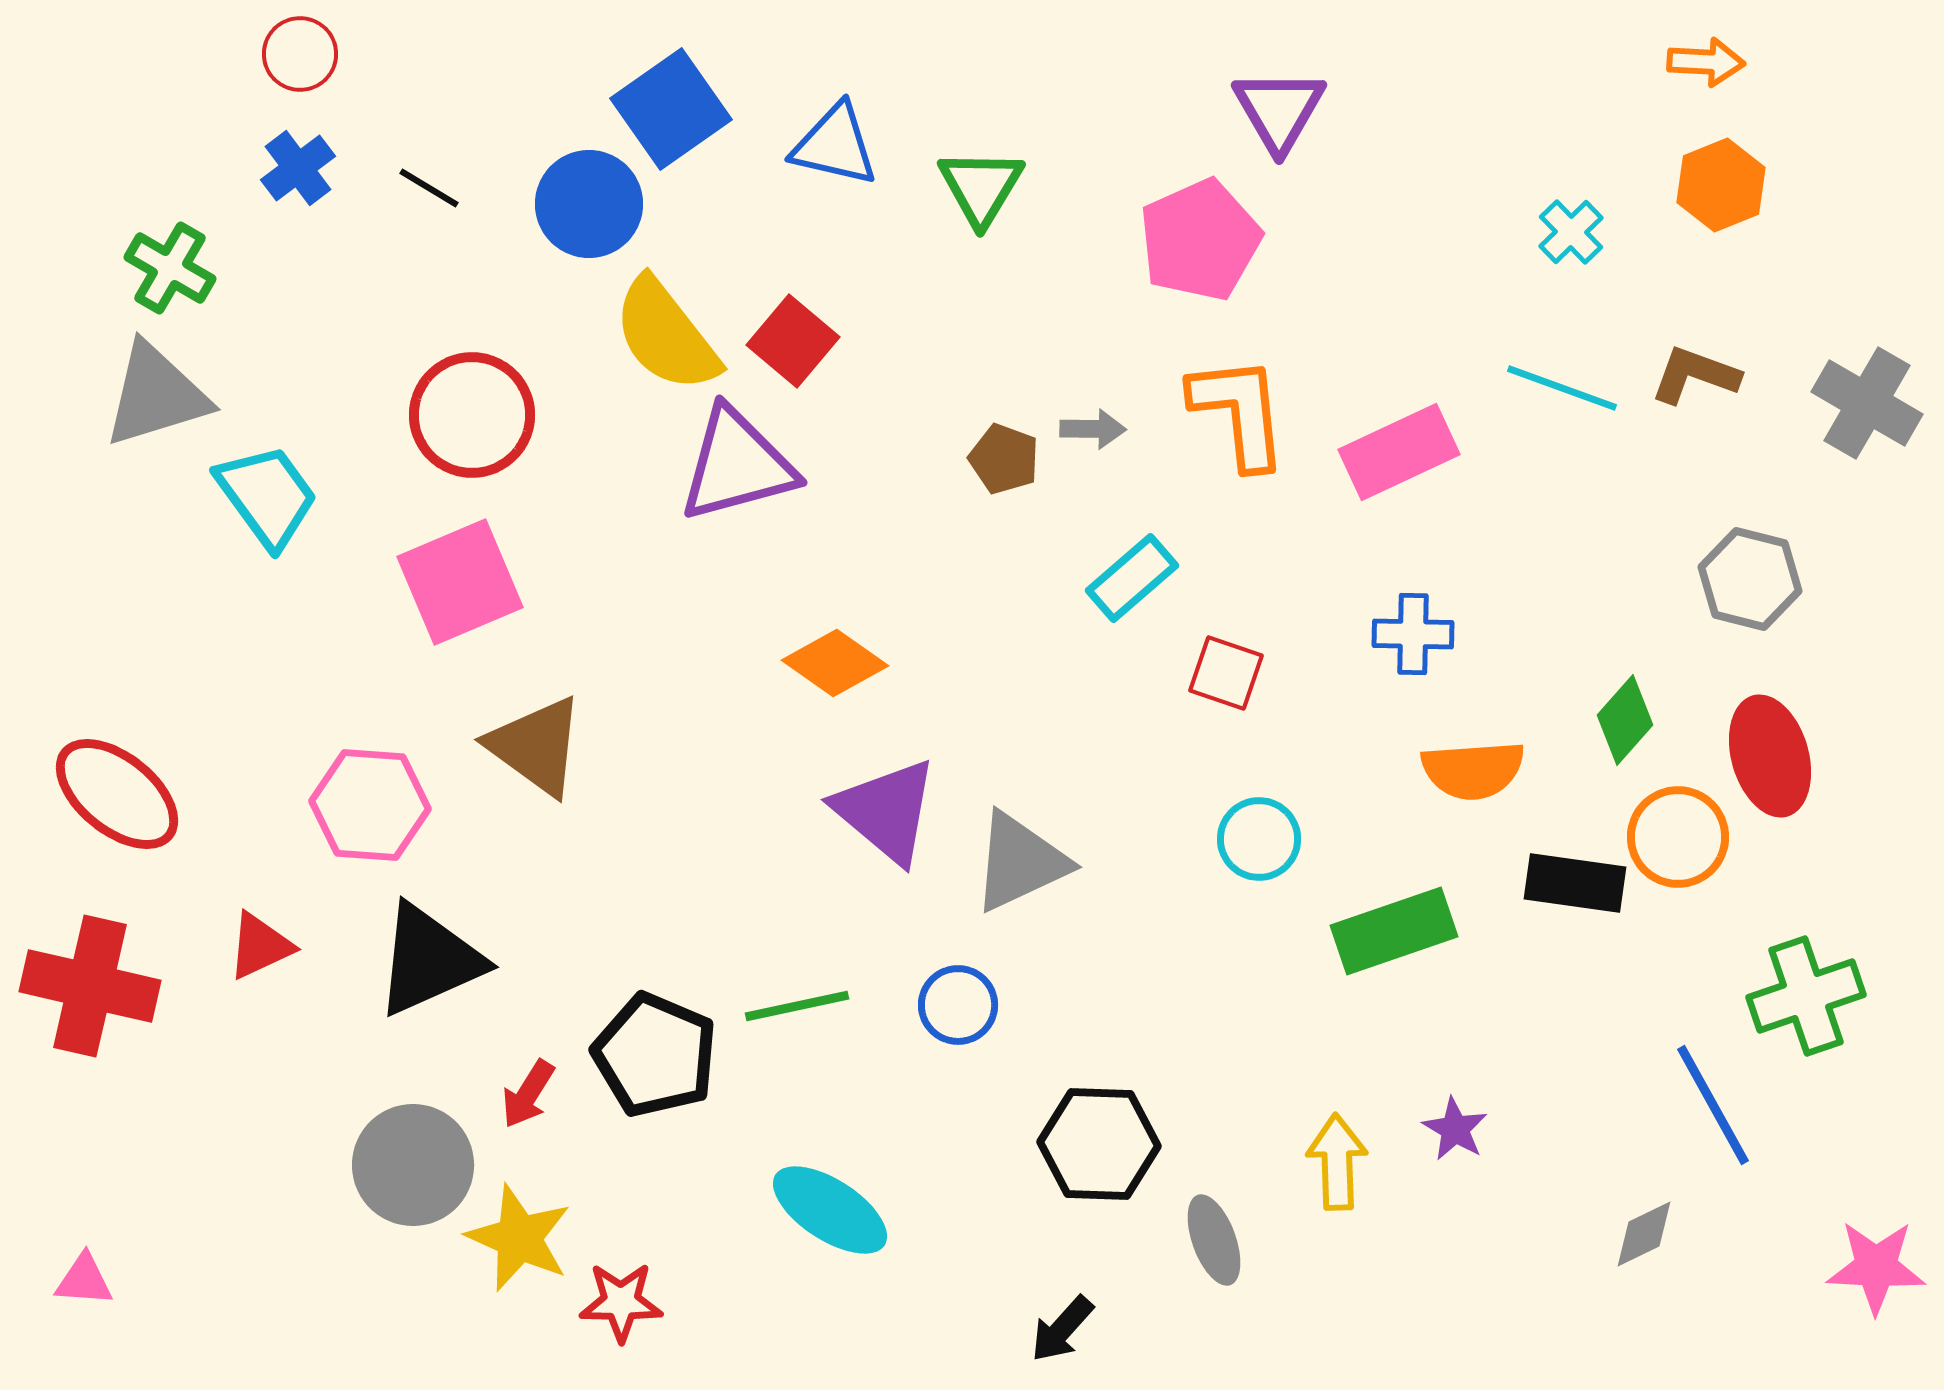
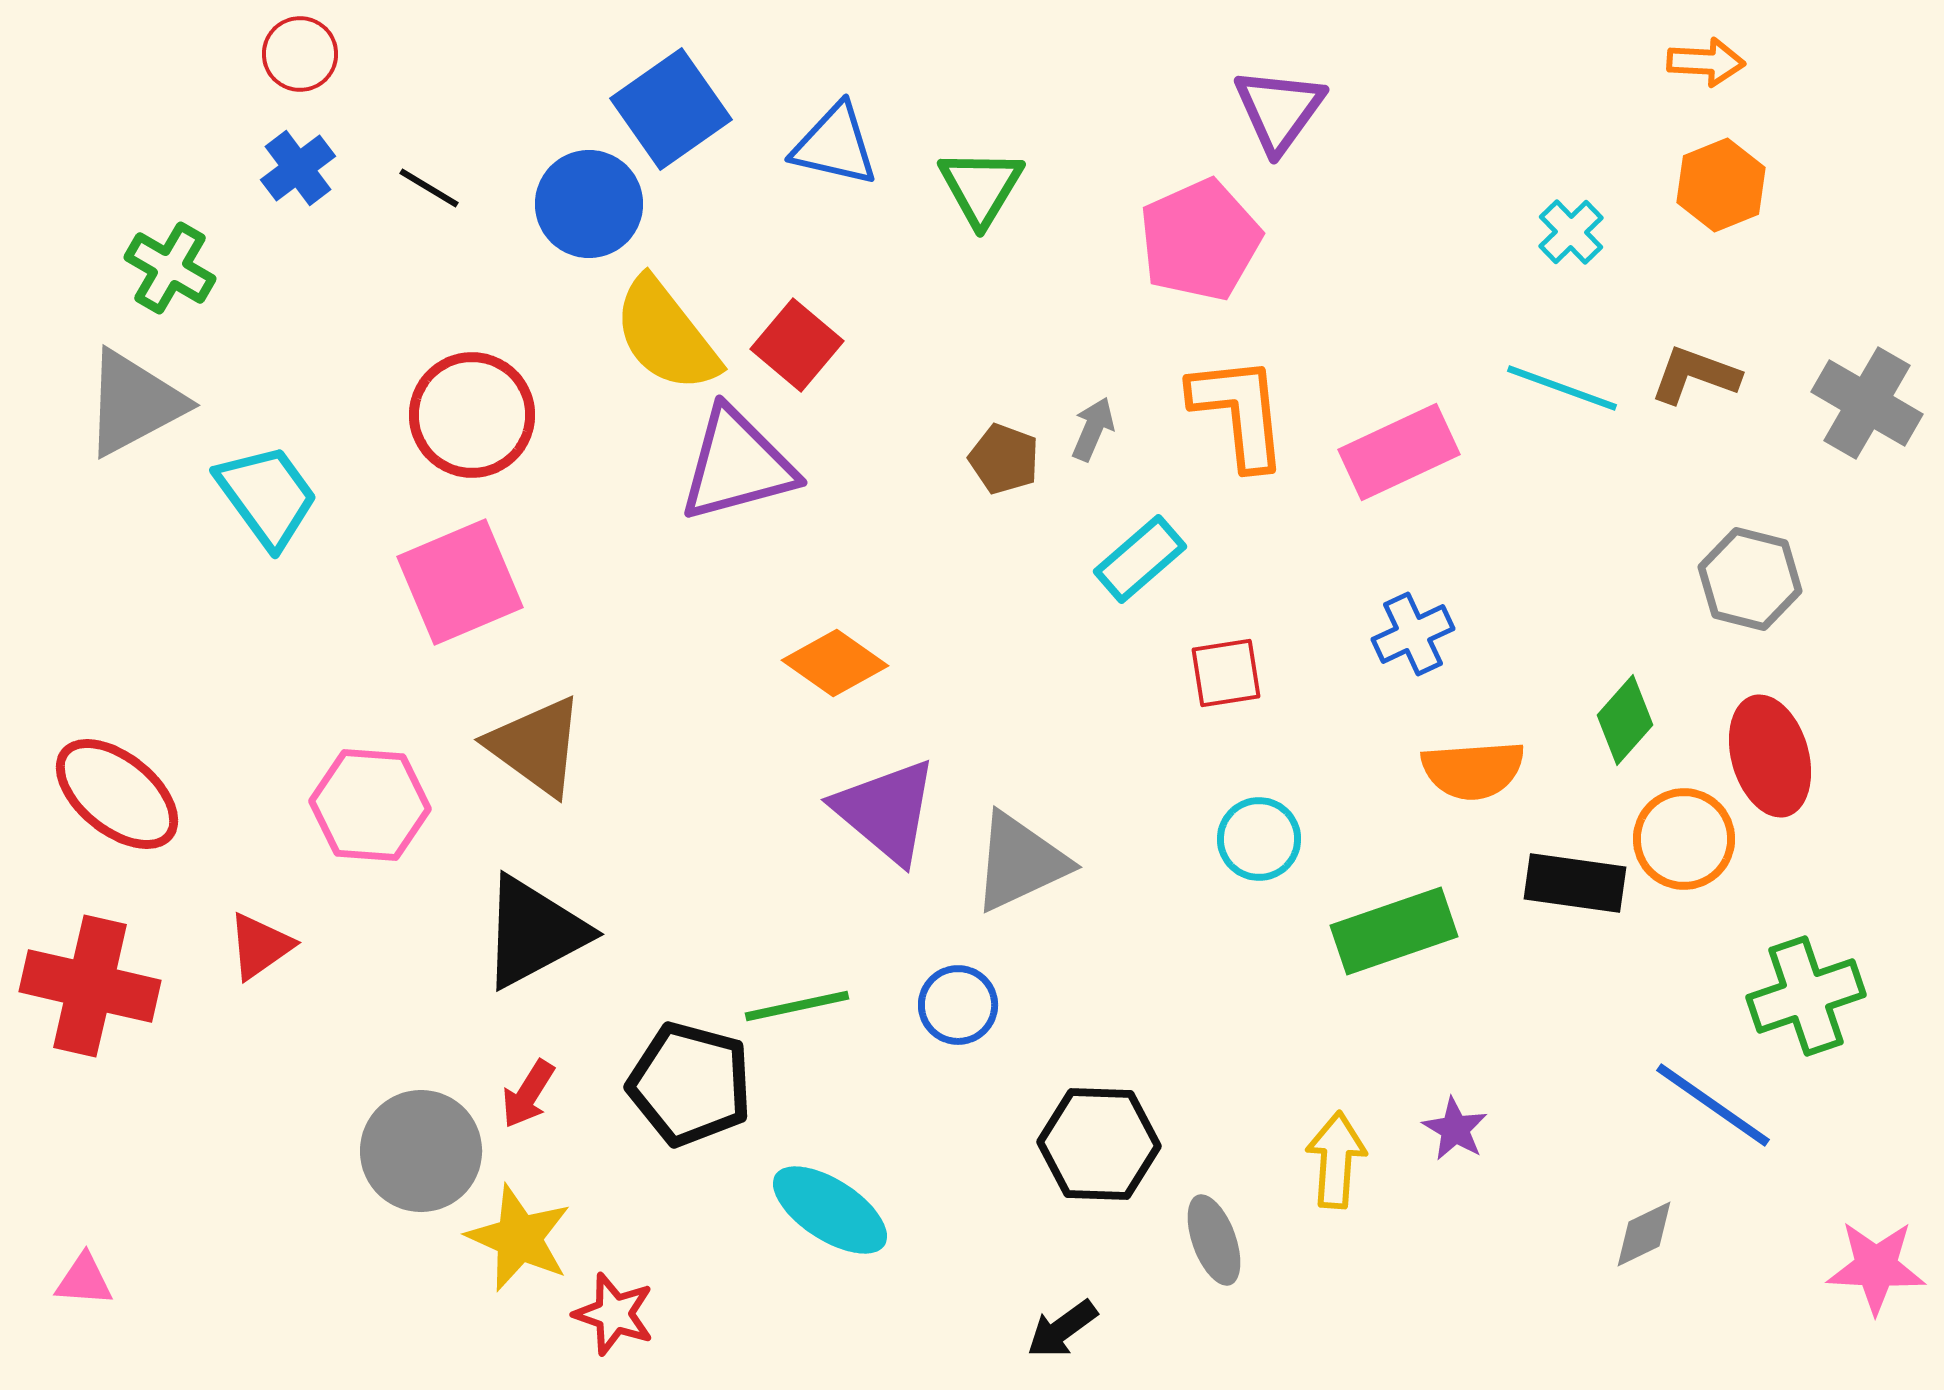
purple triangle at (1279, 110): rotated 6 degrees clockwise
red square at (793, 341): moved 4 px right, 4 px down
gray triangle at (156, 395): moved 22 px left, 8 px down; rotated 11 degrees counterclockwise
gray arrow at (1093, 429): rotated 68 degrees counterclockwise
cyan rectangle at (1132, 578): moved 8 px right, 19 px up
blue cross at (1413, 634): rotated 26 degrees counterclockwise
red square at (1226, 673): rotated 28 degrees counterclockwise
orange circle at (1678, 837): moved 6 px right, 2 px down
red triangle at (260, 946): rotated 10 degrees counterclockwise
black triangle at (429, 960): moved 105 px right, 28 px up; rotated 4 degrees counterclockwise
black pentagon at (655, 1055): moved 35 px right, 29 px down; rotated 8 degrees counterclockwise
blue line at (1713, 1105): rotated 26 degrees counterclockwise
yellow arrow at (1337, 1162): moved 1 px left, 2 px up; rotated 6 degrees clockwise
gray circle at (413, 1165): moved 8 px right, 14 px up
red star at (621, 1302): moved 7 px left, 12 px down; rotated 18 degrees clockwise
black arrow at (1062, 1329): rotated 12 degrees clockwise
